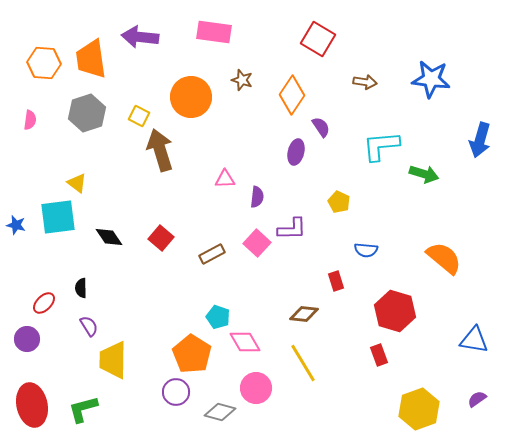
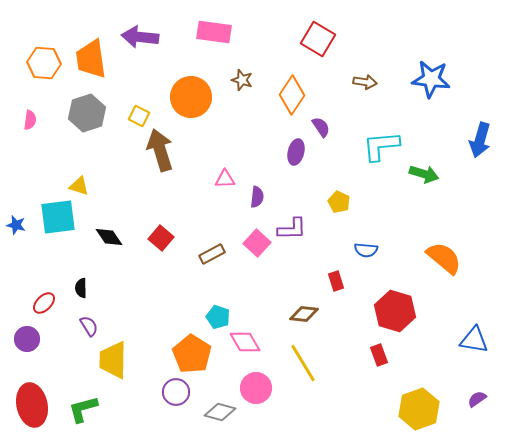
yellow triangle at (77, 183): moved 2 px right, 3 px down; rotated 20 degrees counterclockwise
